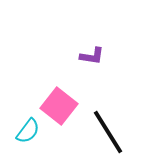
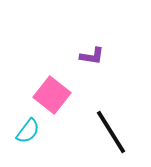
pink square: moved 7 px left, 11 px up
black line: moved 3 px right
